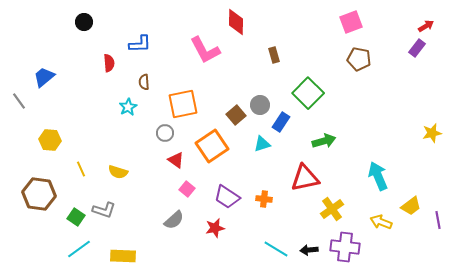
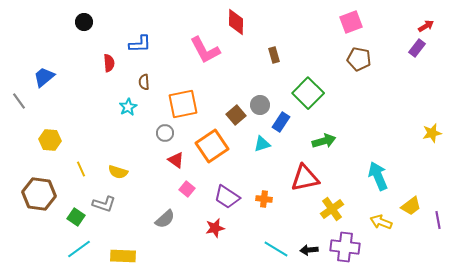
gray L-shape at (104, 210): moved 6 px up
gray semicircle at (174, 220): moved 9 px left, 1 px up
